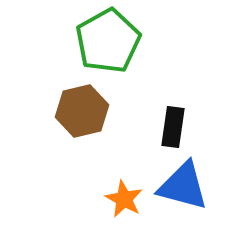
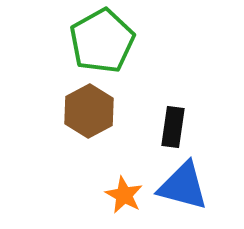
green pentagon: moved 6 px left
brown hexagon: moved 7 px right; rotated 15 degrees counterclockwise
orange star: moved 4 px up
